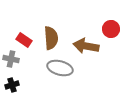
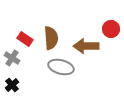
red rectangle: moved 1 px right, 1 px up
brown arrow: rotated 10 degrees counterclockwise
gray cross: moved 1 px right, 1 px up; rotated 21 degrees clockwise
gray ellipse: moved 1 px right, 1 px up
black cross: rotated 24 degrees counterclockwise
